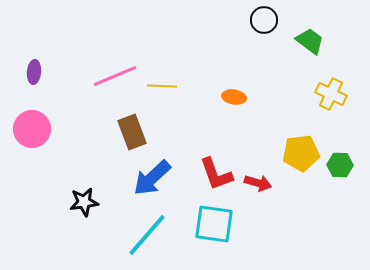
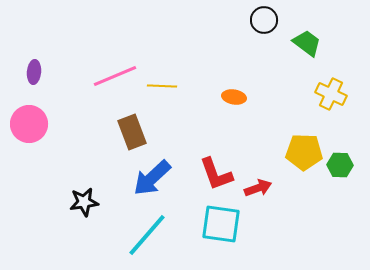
green trapezoid: moved 3 px left, 2 px down
pink circle: moved 3 px left, 5 px up
yellow pentagon: moved 3 px right, 1 px up; rotated 9 degrees clockwise
red arrow: moved 5 px down; rotated 36 degrees counterclockwise
cyan square: moved 7 px right
